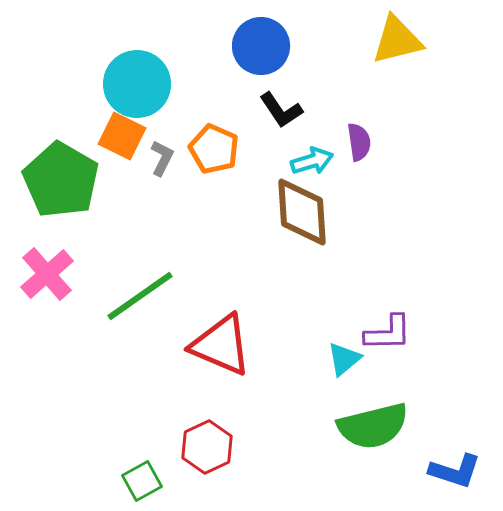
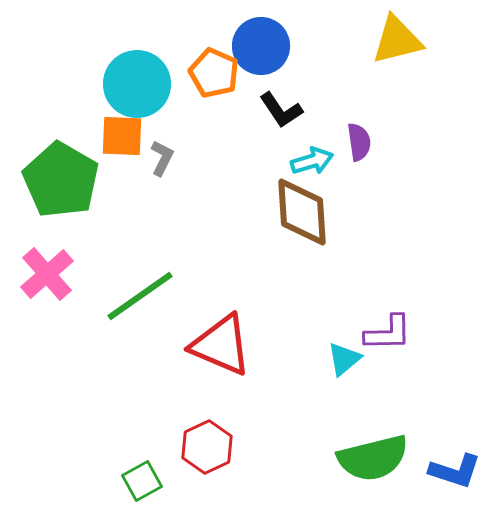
orange square: rotated 24 degrees counterclockwise
orange pentagon: moved 76 px up
green semicircle: moved 32 px down
